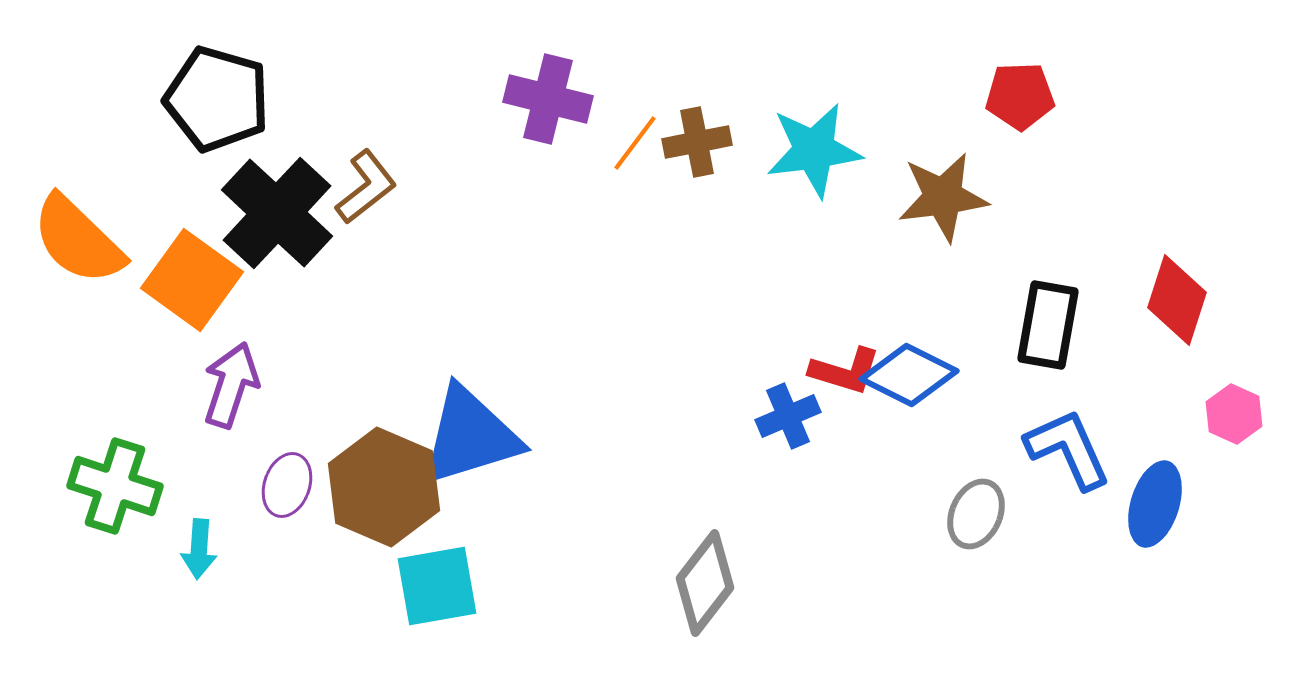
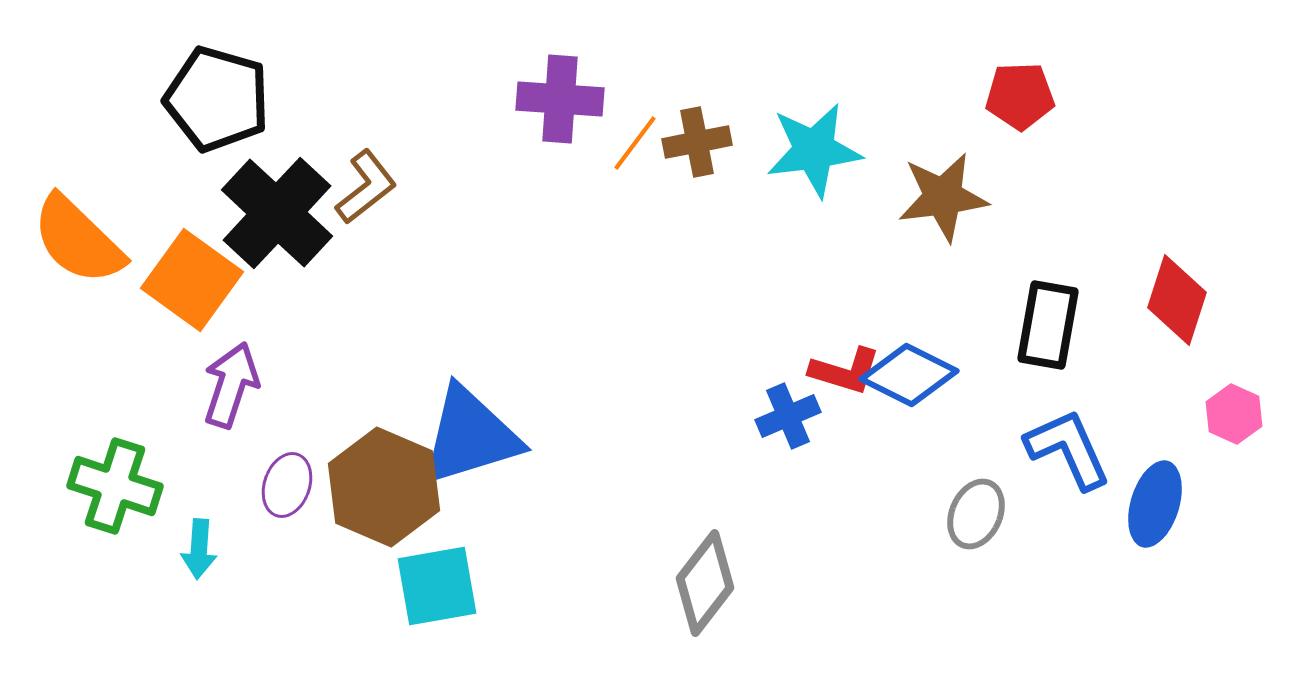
purple cross: moved 12 px right; rotated 10 degrees counterclockwise
